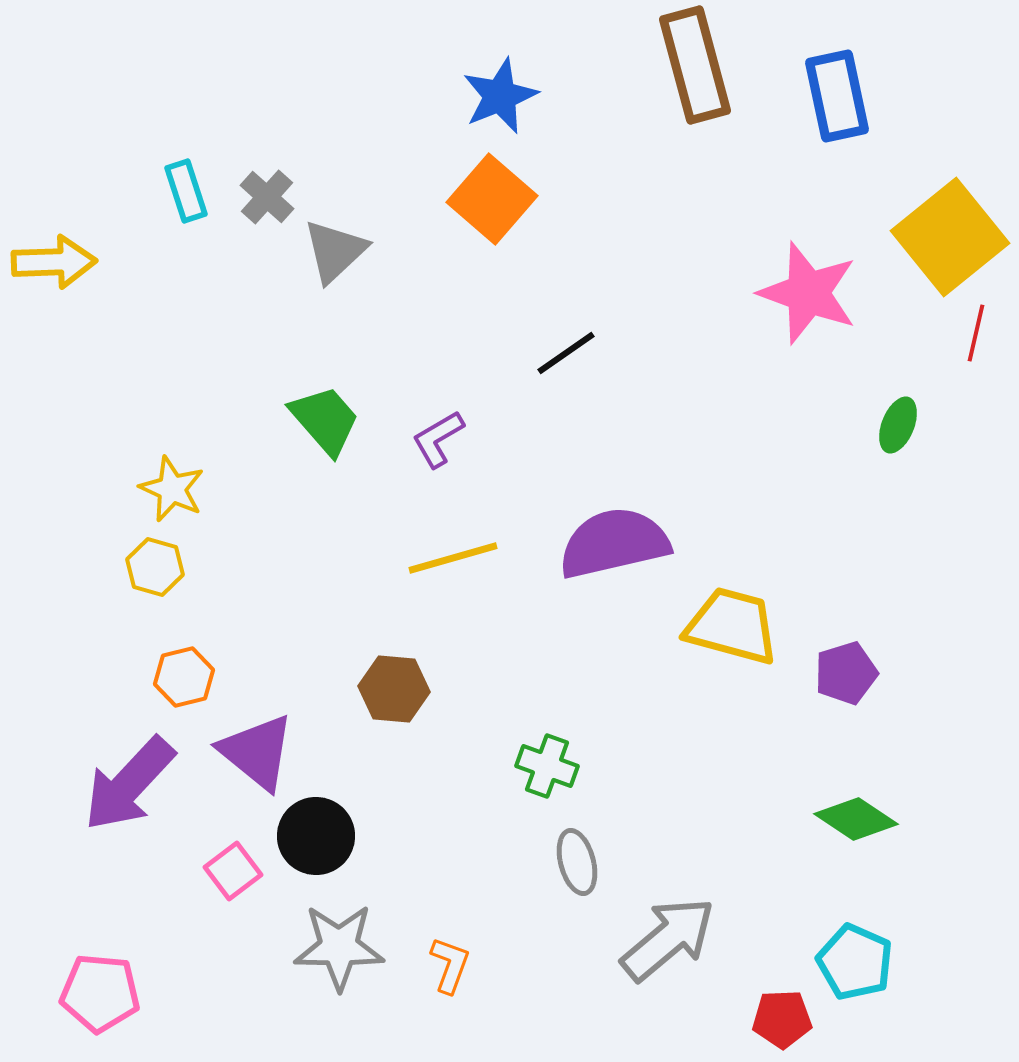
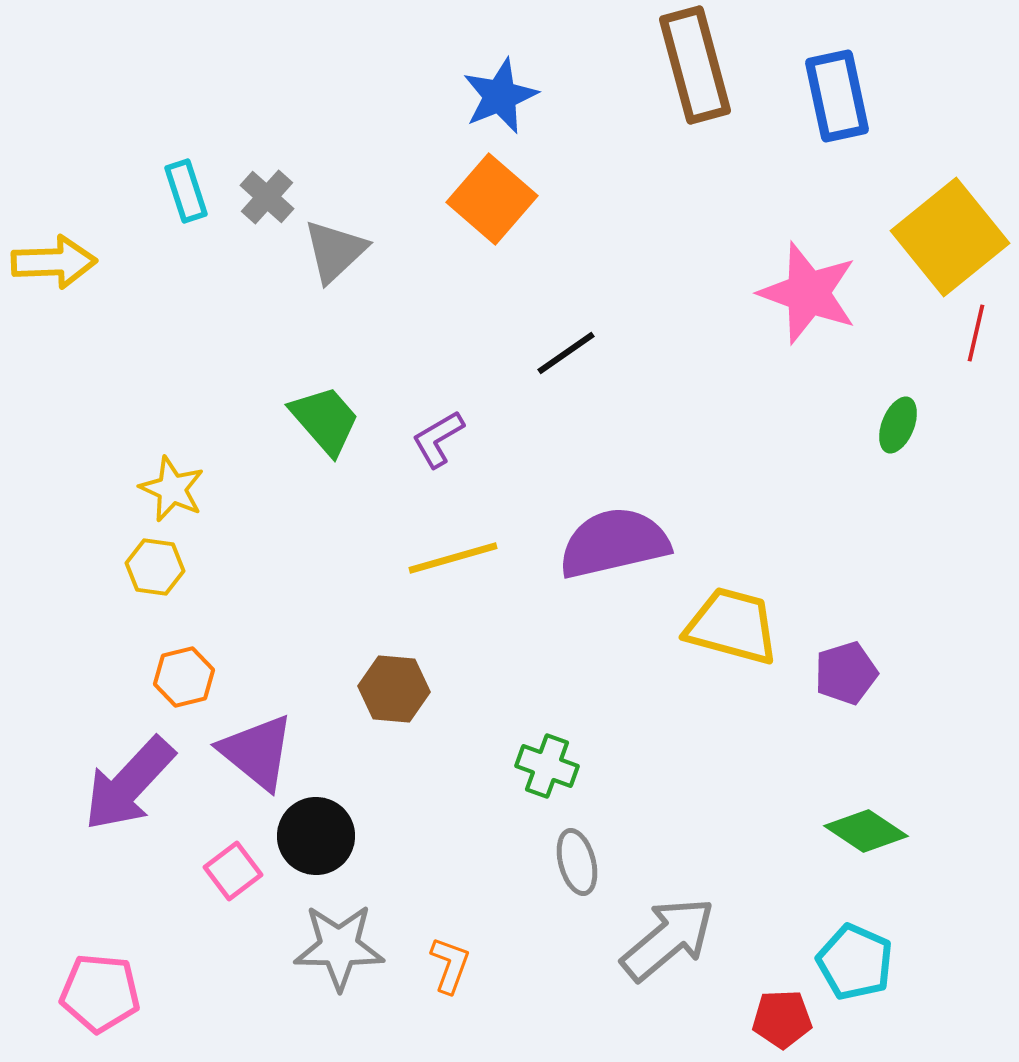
yellow hexagon: rotated 8 degrees counterclockwise
green diamond: moved 10 px right, 12 px down
